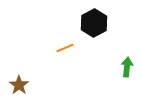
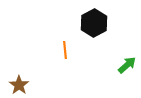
orange line: moved 2 px down; rotated 72 degrees counterclockwise
green arrow: moved 2 px up; rotated 42 degrees clockwise
